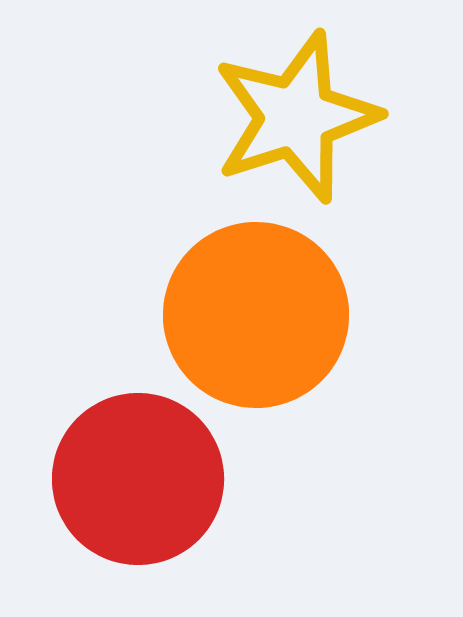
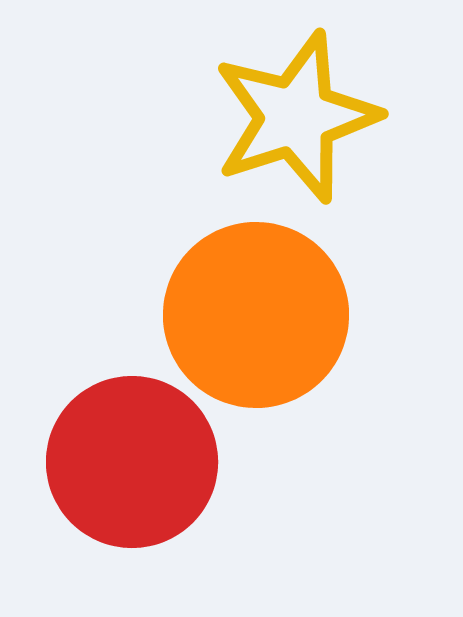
red circle: moved 6 px left, 17 px up
